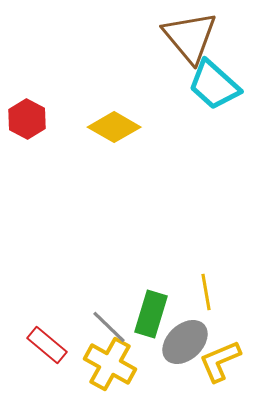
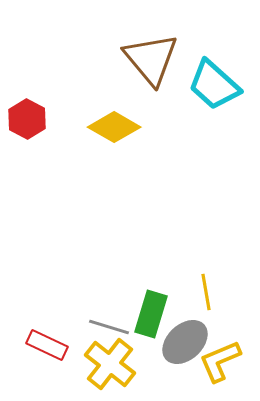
brown triangle: moved 39 px left, 22 px down
gray line: rotated 27 degrees counterclockwise
red rectangle: rotated 15 degrees counterclockwise
yellow cross: rotated 9 degrees clockwise
